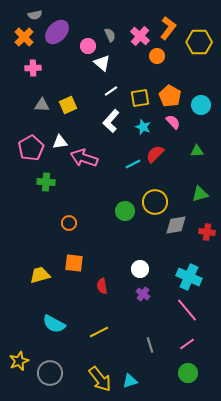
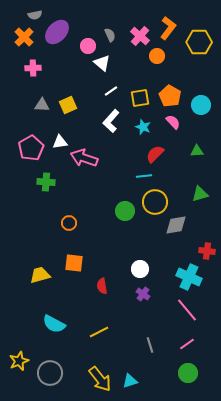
cyan line at (133, 164): moved 11 px right, 12 px down; rotated 21 degrees clockwise
red cross at (207, 232): moved 19 px down
